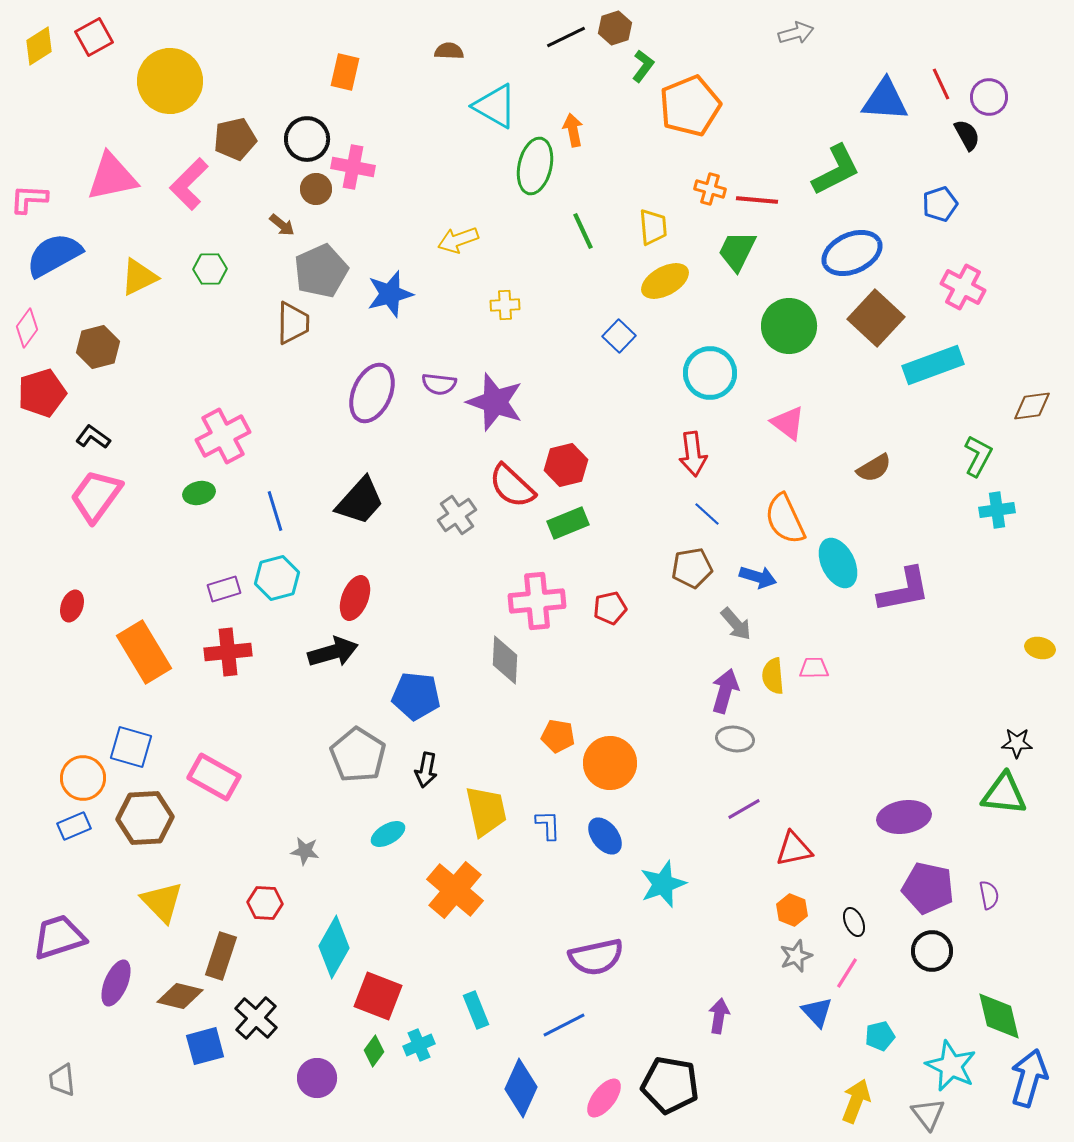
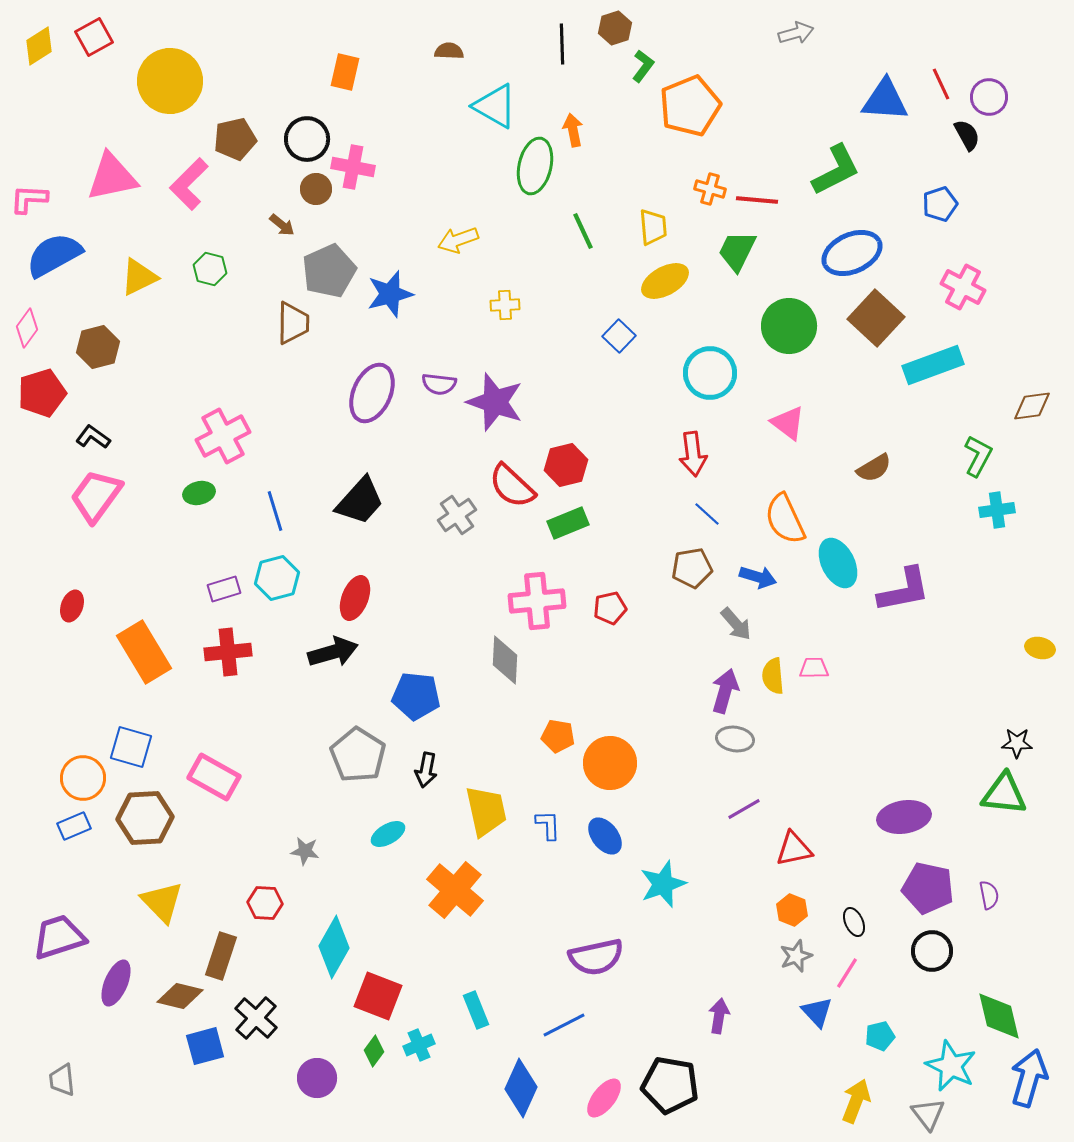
black line at (566, 37): moved 4 px left, 7 px down; rotated 66 degrees counterclockwise
green hexagon at (210, 269): rotated 16 degrees clockwise
gray pentagon at (321, 271): moved 8 px right
